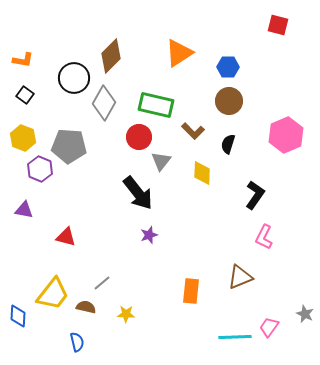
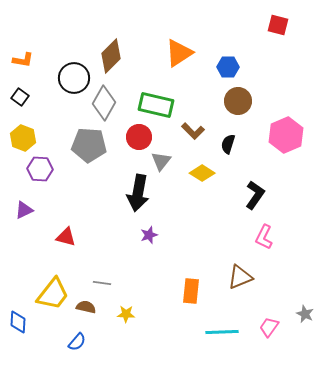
black square: moved 5 px left, 2 px down
brown circle: moved 9 px right
gray pentagon: moved 20 px right, 1 px up
purple hexagon: rotated 20 degrees counterclockwise
yellow diamond: rotated 60 degrees counterclockwise
black arrow: rotated 48 degrees clockwise
purple triangle: rotated 36 degrees counterclockwise
gray line: rotated 48 degrees clockwise
blue diamond: moved 6 px down
cyan line: moved 13 px left, 5 px up
blue semicircle: rotated 54 degrees clockwise
